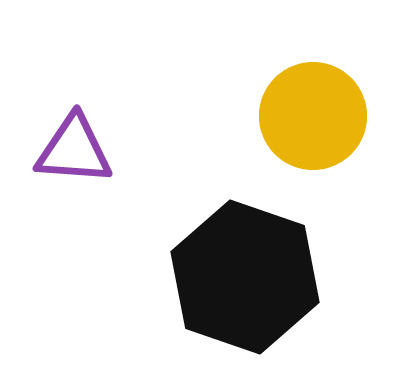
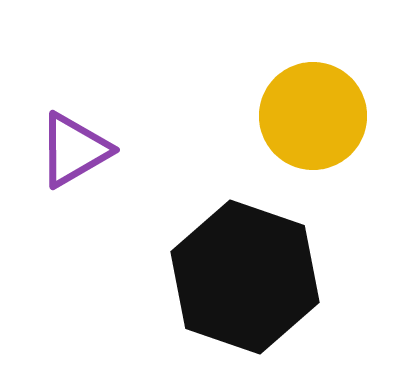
purple triangle: rotated 34 degrees counterclockwise
